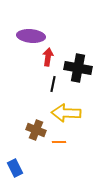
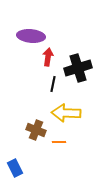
black cross: rotated 28 degrees counterclockwise
